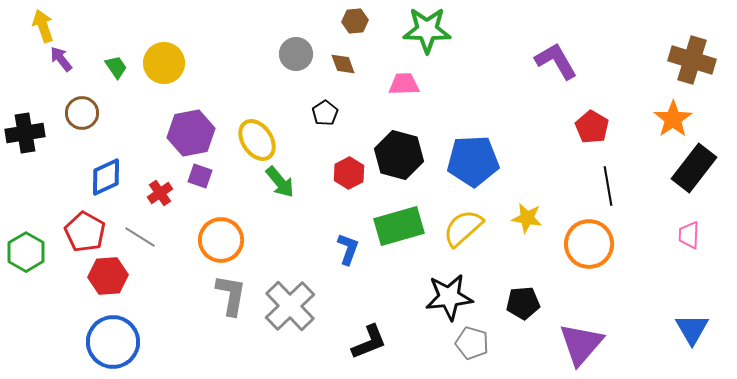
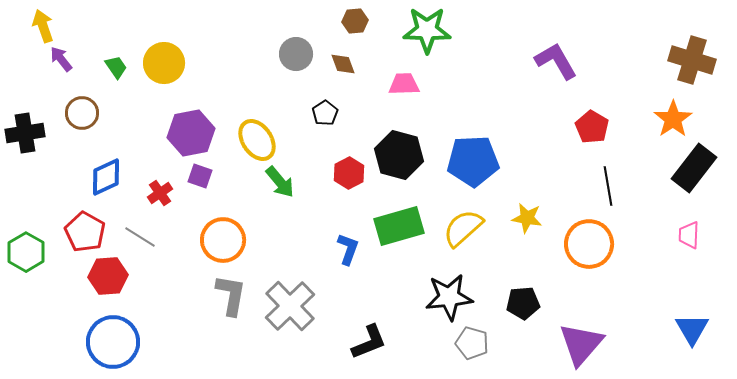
orange circle at (221, 240): moved 2 px right
